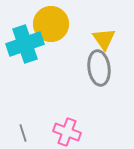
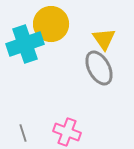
gray ellipse: rotated 20 degrees counterclockwise
